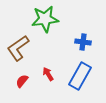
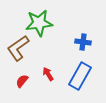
green star: moved 6 px left, 4 px down
